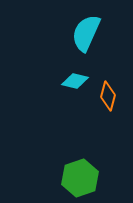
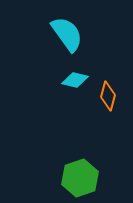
cyan semicircle: moved 19 px left, 1 px down; rotated 120 degrees clockwise
cyan diamond: moved 1 px up
